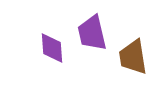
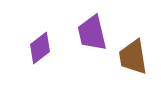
purple diamond: moved 12 px left; rotated 56 degrees clockwise
